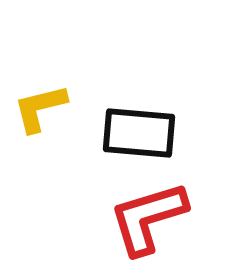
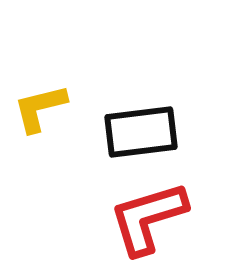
black rectangle: moved 2 px right, 1 px up; rotated 12 degrees counterclockwise
